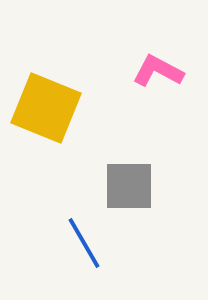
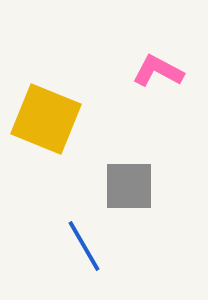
yellow square: moved 11 px down
blue line: moved 3 px down
